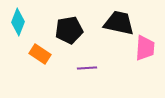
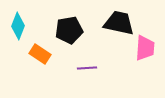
cyan diamond: moved 4 px down
